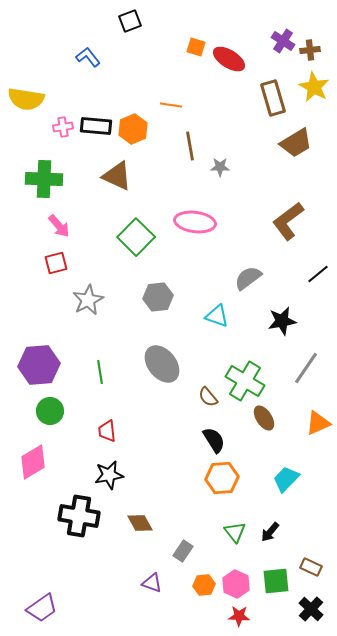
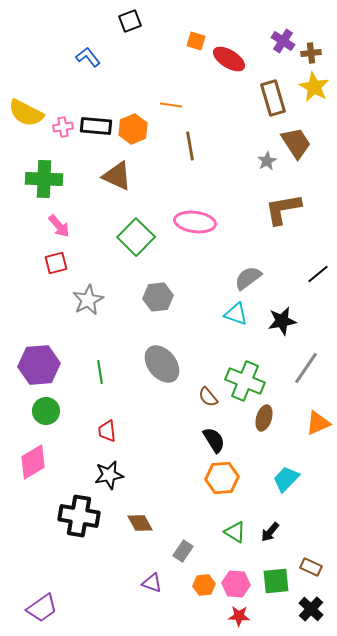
orange square at (196, 47): moved 6 px up
brown cross at (310, 50): moved 1 px right, 3 px down
yellow semicircle at (26, 99): moved 14 px down; rotated 18 degrees clockwise
brown trapezoid at (296, 143): rotated 92 degrees counterclockwise
gray star at (220, 167): moved 47 px right, 6 px up; rotated 30 degrees counterclockwise
brown L-shape at (288, 221): moved 5 px left, 12 px up; rotated 27 degrees clockwise
cyan triangle at (217, 316): moved 19 px right, 2 px up
green cross at (245, 381): rotated 9 degrees counterclockwise
green circle at (50, 411): moved 4 px left
brown ellipse at (264, 418): rotated 50 degrees clockwise
green triangle at (235, 532): rotated 20 degrees counterclockwise
pink hexagon at (236, 584): rotated 20 degrees counterclockwise
